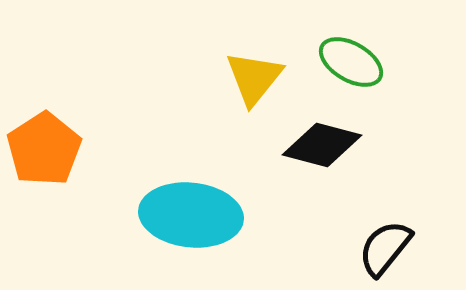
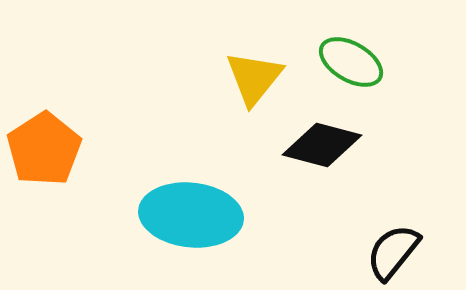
black semicircle: moved 8 px right, 4 px down
